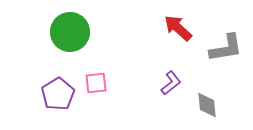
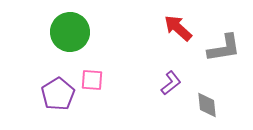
gray L-shape: moved 2 px left
pink square: moved 4 px left, 3 px up; rotated 10 degrees clockwise
